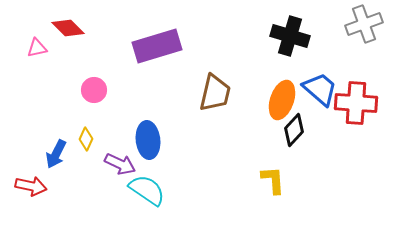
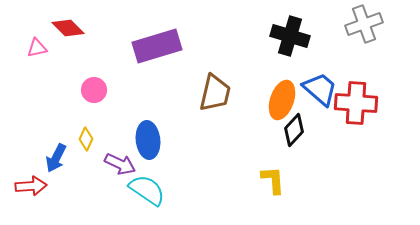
blue arrow: moved 4 px down
red arrow: rotated 16 degrees counterclockwise
